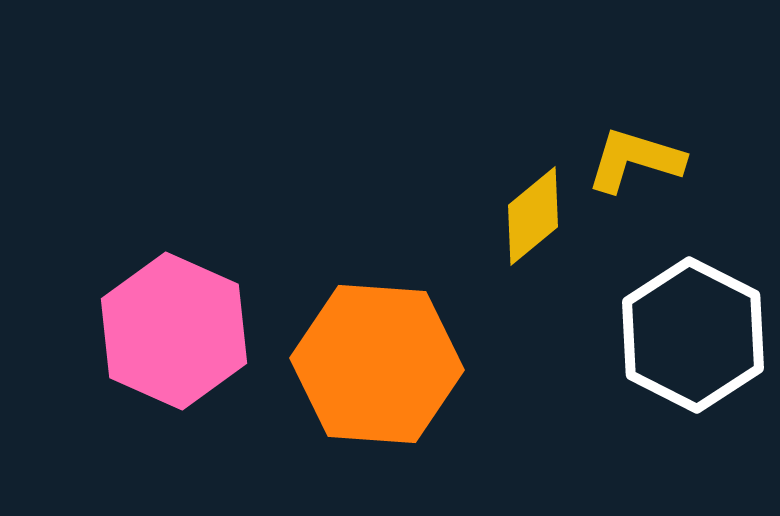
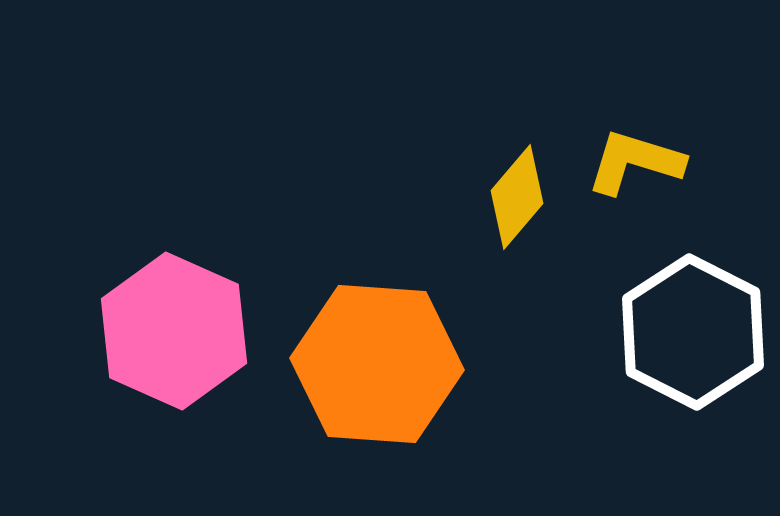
yellow L-shape: moved 2 px down
yellow diamond: moved 16 px left, 19 px up; rotated 10 degrees counterclockwise
white hexagon: moved 3 px up
